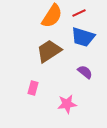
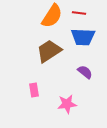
red line: rotated 32 degrees clockwise
blue trapezoid: rotated 15 degrees counterclockwise
pink rectangle: moved 1 px right, 2 px down; rotated 24 degrees counterclockwise
